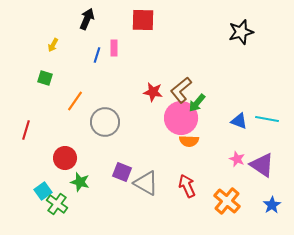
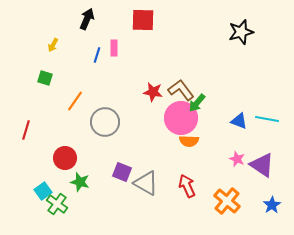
brown L-shape: rotated 92 degrees clockwise
